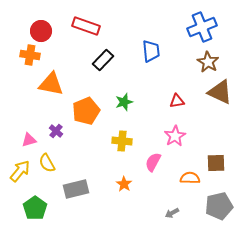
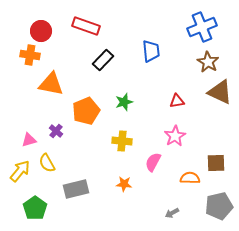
orange star: rotated 28 degrees counterclockwise
